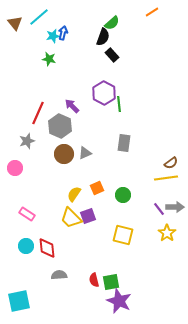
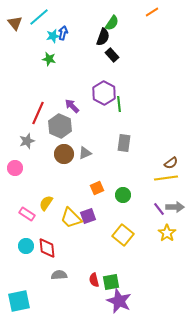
green semicircle: rotated 14 degrees counterclockwise
yellow semicircle: moved 28 px left, 9 px down
yellow square: rotated 25 degrees clockwise
